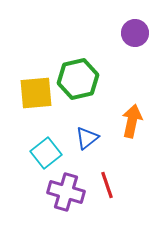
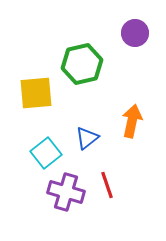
green hexagon: moved 4 px right, 15 px up
